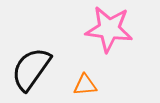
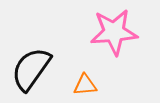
pink star: moved 5 px right, 3 px down; rotated 12 degrees counterclockwise
